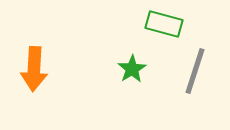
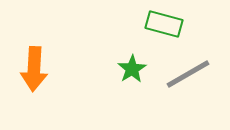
gray line: moved 7 px left, 3 px down; rotated 42 degrees clockwise
